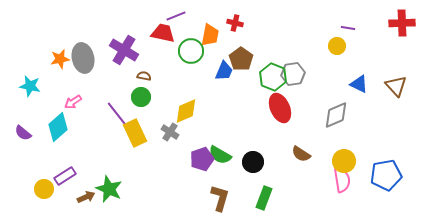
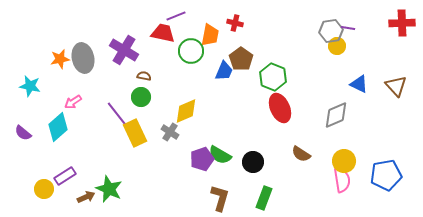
gray hexagon at (293, 74): moved 38 px right, 43 px up
